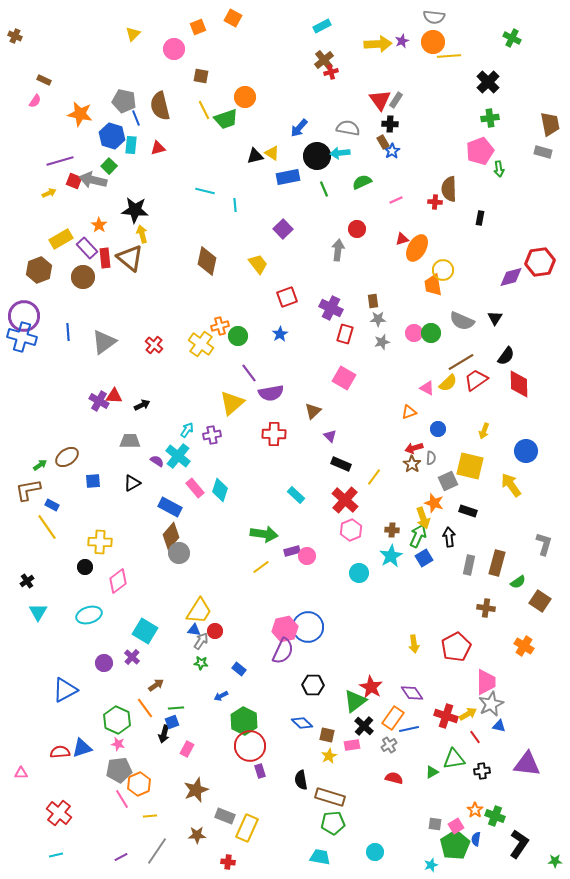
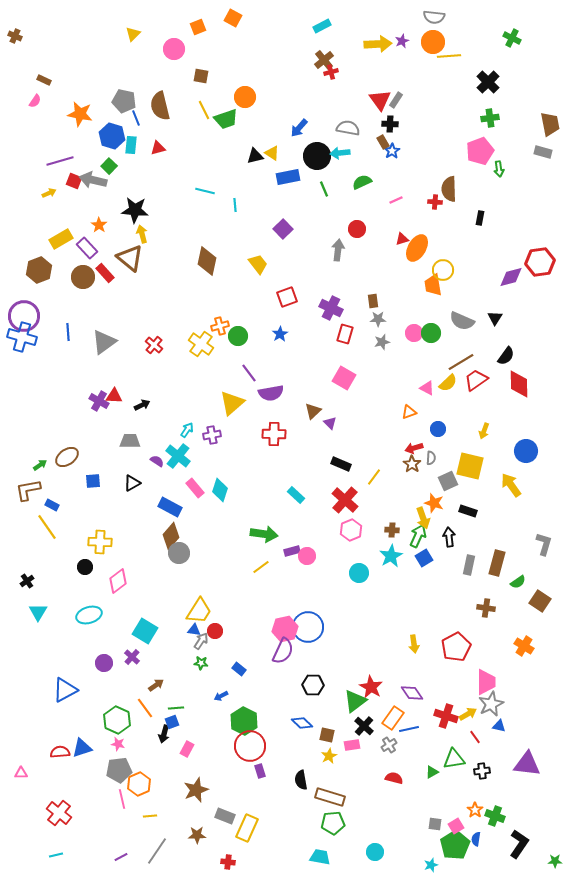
red rectangle at (105, 258): moved 15 px down; rotated 36 degrees counterclockwise
purple triangle at (330, 436): moved 13 px up
pink line at (122, 799): rotated 18 degrees clockwise
